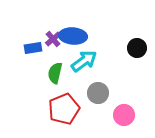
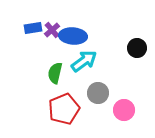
purple cross: moved 1 px left, 9 px up
blue rectangle: moved 20 px up
pink circle: moved 5 px up
